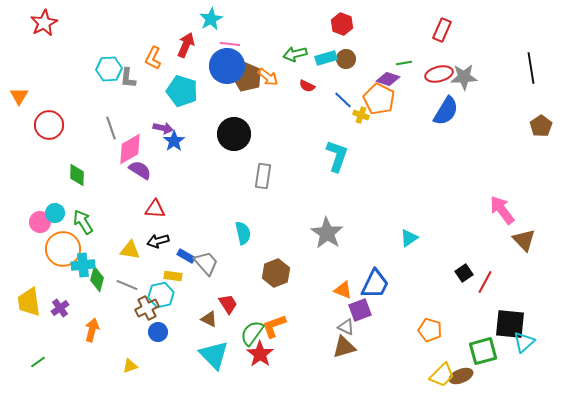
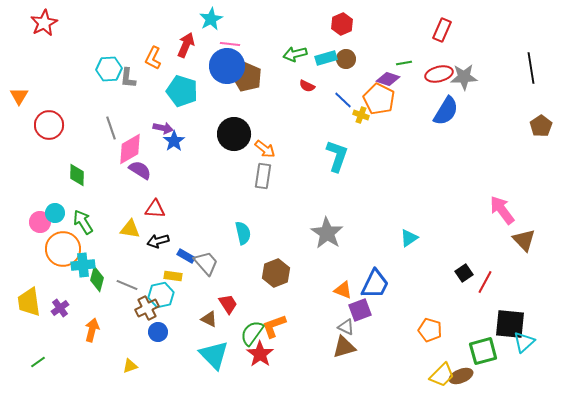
red hexagon at (342, 24): rotated 15 degrees clockwise
orange arrow at (268, 77): moved 3 px left, 72 px down
yellow triangle at (130, 250): moved 21 px up
